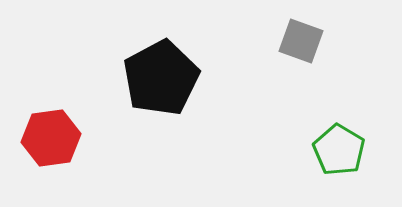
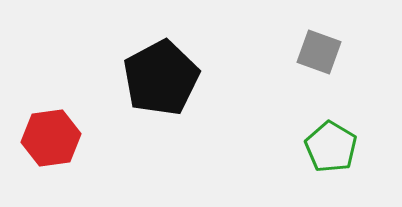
gray square: moved 18 px right, 11 px down
green pentagon: moved 8 px left, 3 px up
